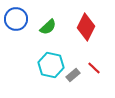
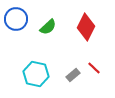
cyan hexagon: moved 15 px left, 9 px down
